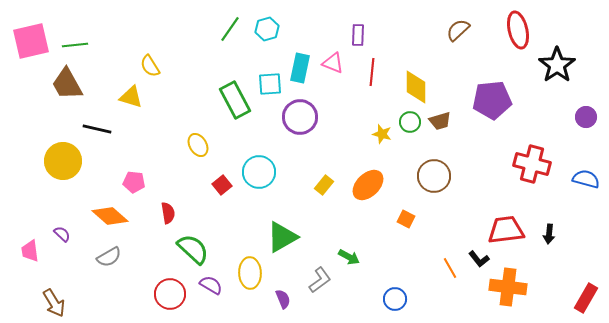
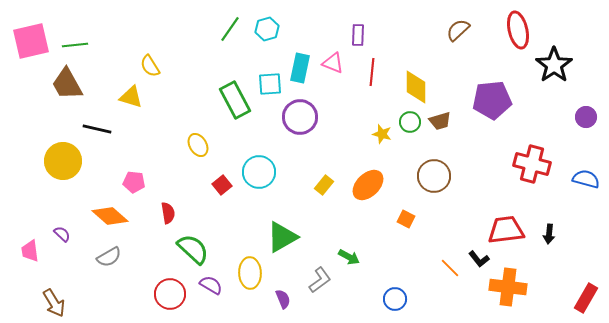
black star at (557, 65): moved 3 px left
orange line at (450, 268): rotated 15 degrees counterclockwise
